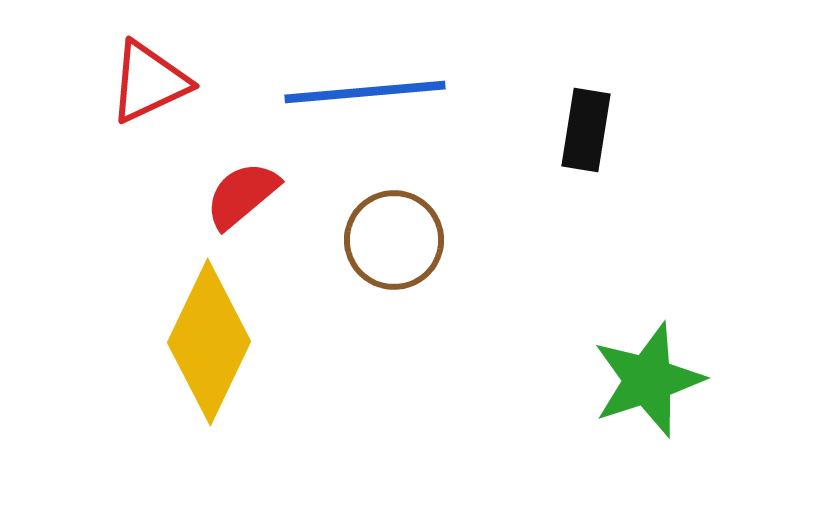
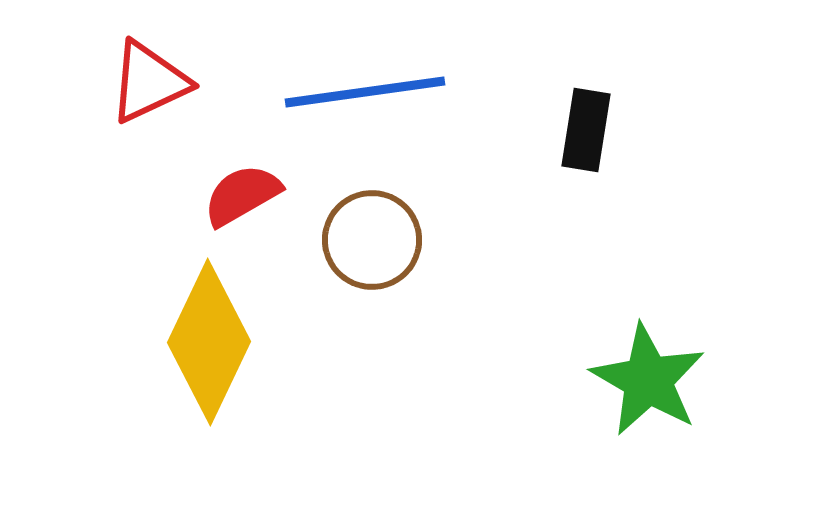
blue line: rotated 3 degrees counterclockwise
red semicircle: rotated 10 degrees clockwise
brown circle: moved 22 px left
green star: rotated 24 degrees counterclockwise
